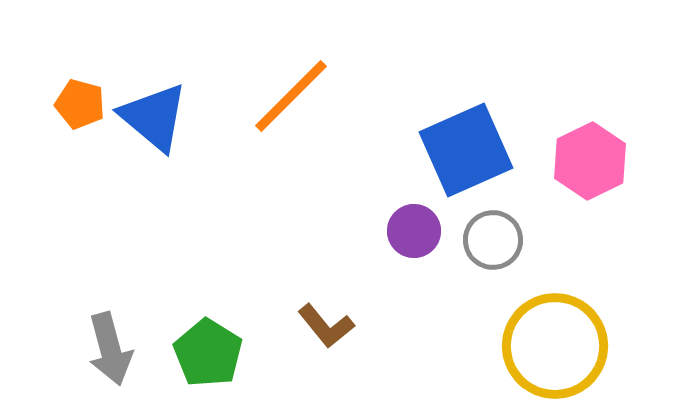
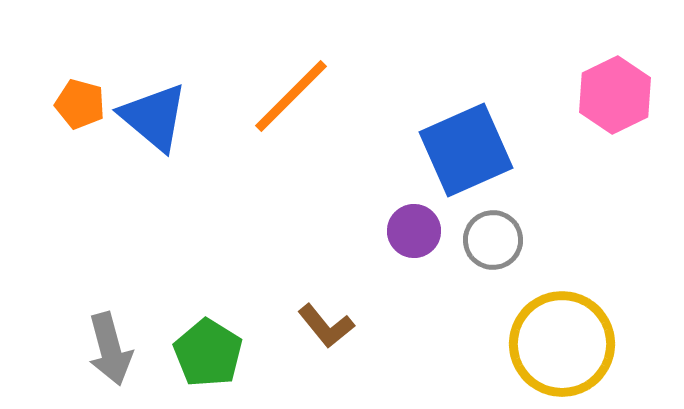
pink hexagon: moved 25 px right, 66 px up
yellow circle: moved 7 px right, 2 px up
